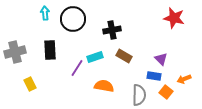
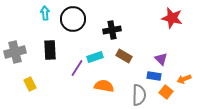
red star: moved 2 px left
